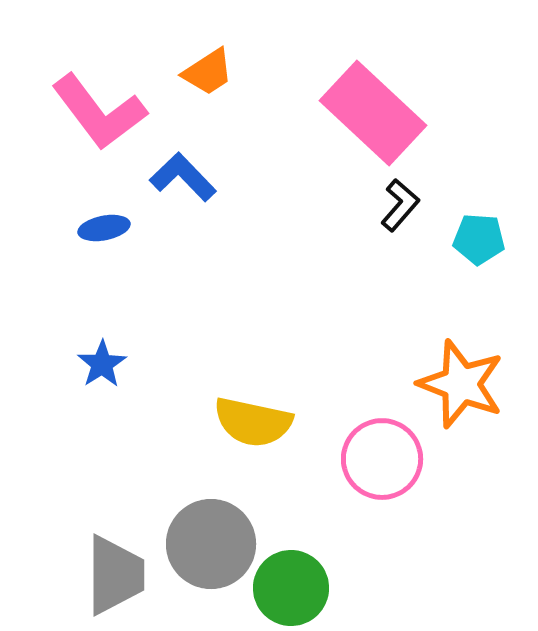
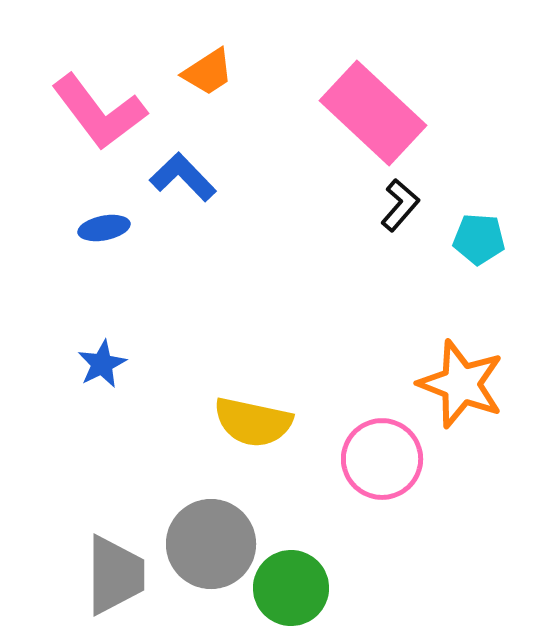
blue star: rotated 6 degrees clockwise
